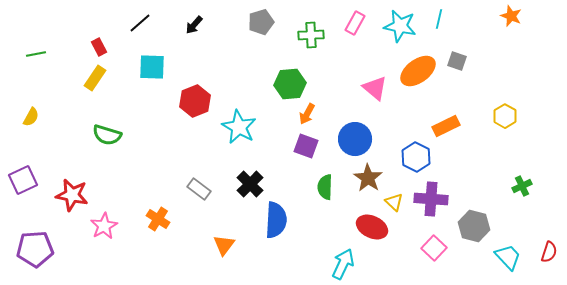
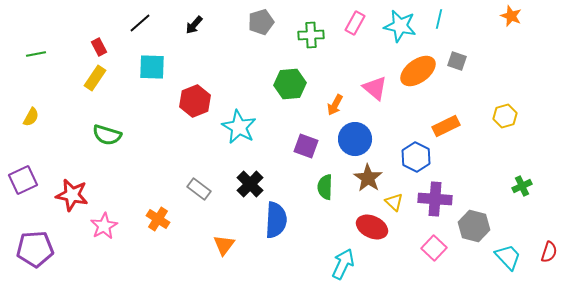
orange arrow at (307, 114): moved 28 px right, 9 px up
yellow hexagon at (505, 116): rotated 15 degrees clockwise
purple cross at (431, 199): moved 4 px right
